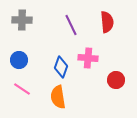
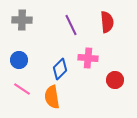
blue diamond: moved 1 px left, 2 px down; rotated 25 degrees clockwise
red circle: moved 1 px left
orange semicircle: moved 6 px left
